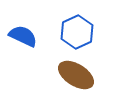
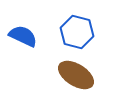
blue hexagon: rotated 20 degrees counterclockwise
